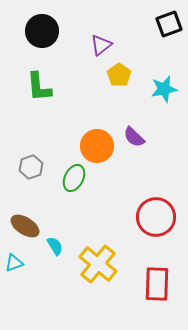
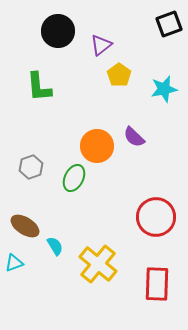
black circle: moved 16 px right
